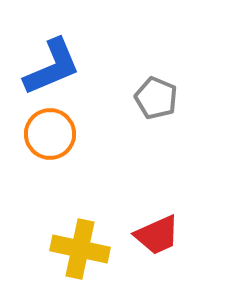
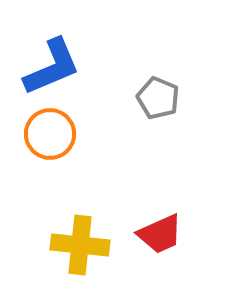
gray pentagon: moved 2 px right
red trapezoid: moved 3 px right, 1 px up
yellow cross: moved 4 px up; rotated 6 degrees counterclockwise
